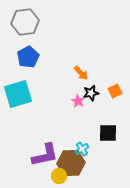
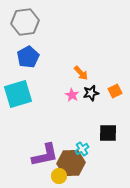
pink star: moved 6 px left, 6 px up
